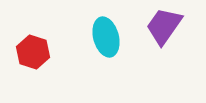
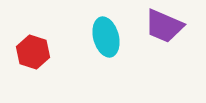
purple trapezoid: rotated 102 degrees counterclockwise
